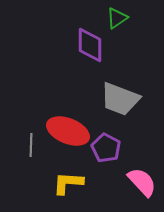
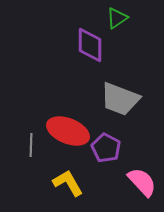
yellow L-shape: rotated 56 degrees clockwise
